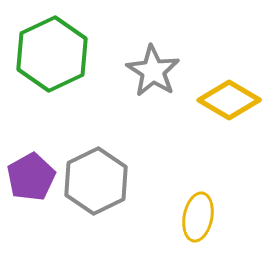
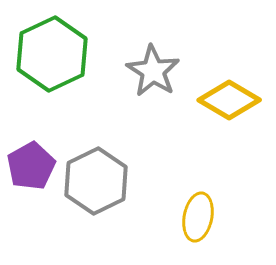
purple pentagon: moved 11 px up
